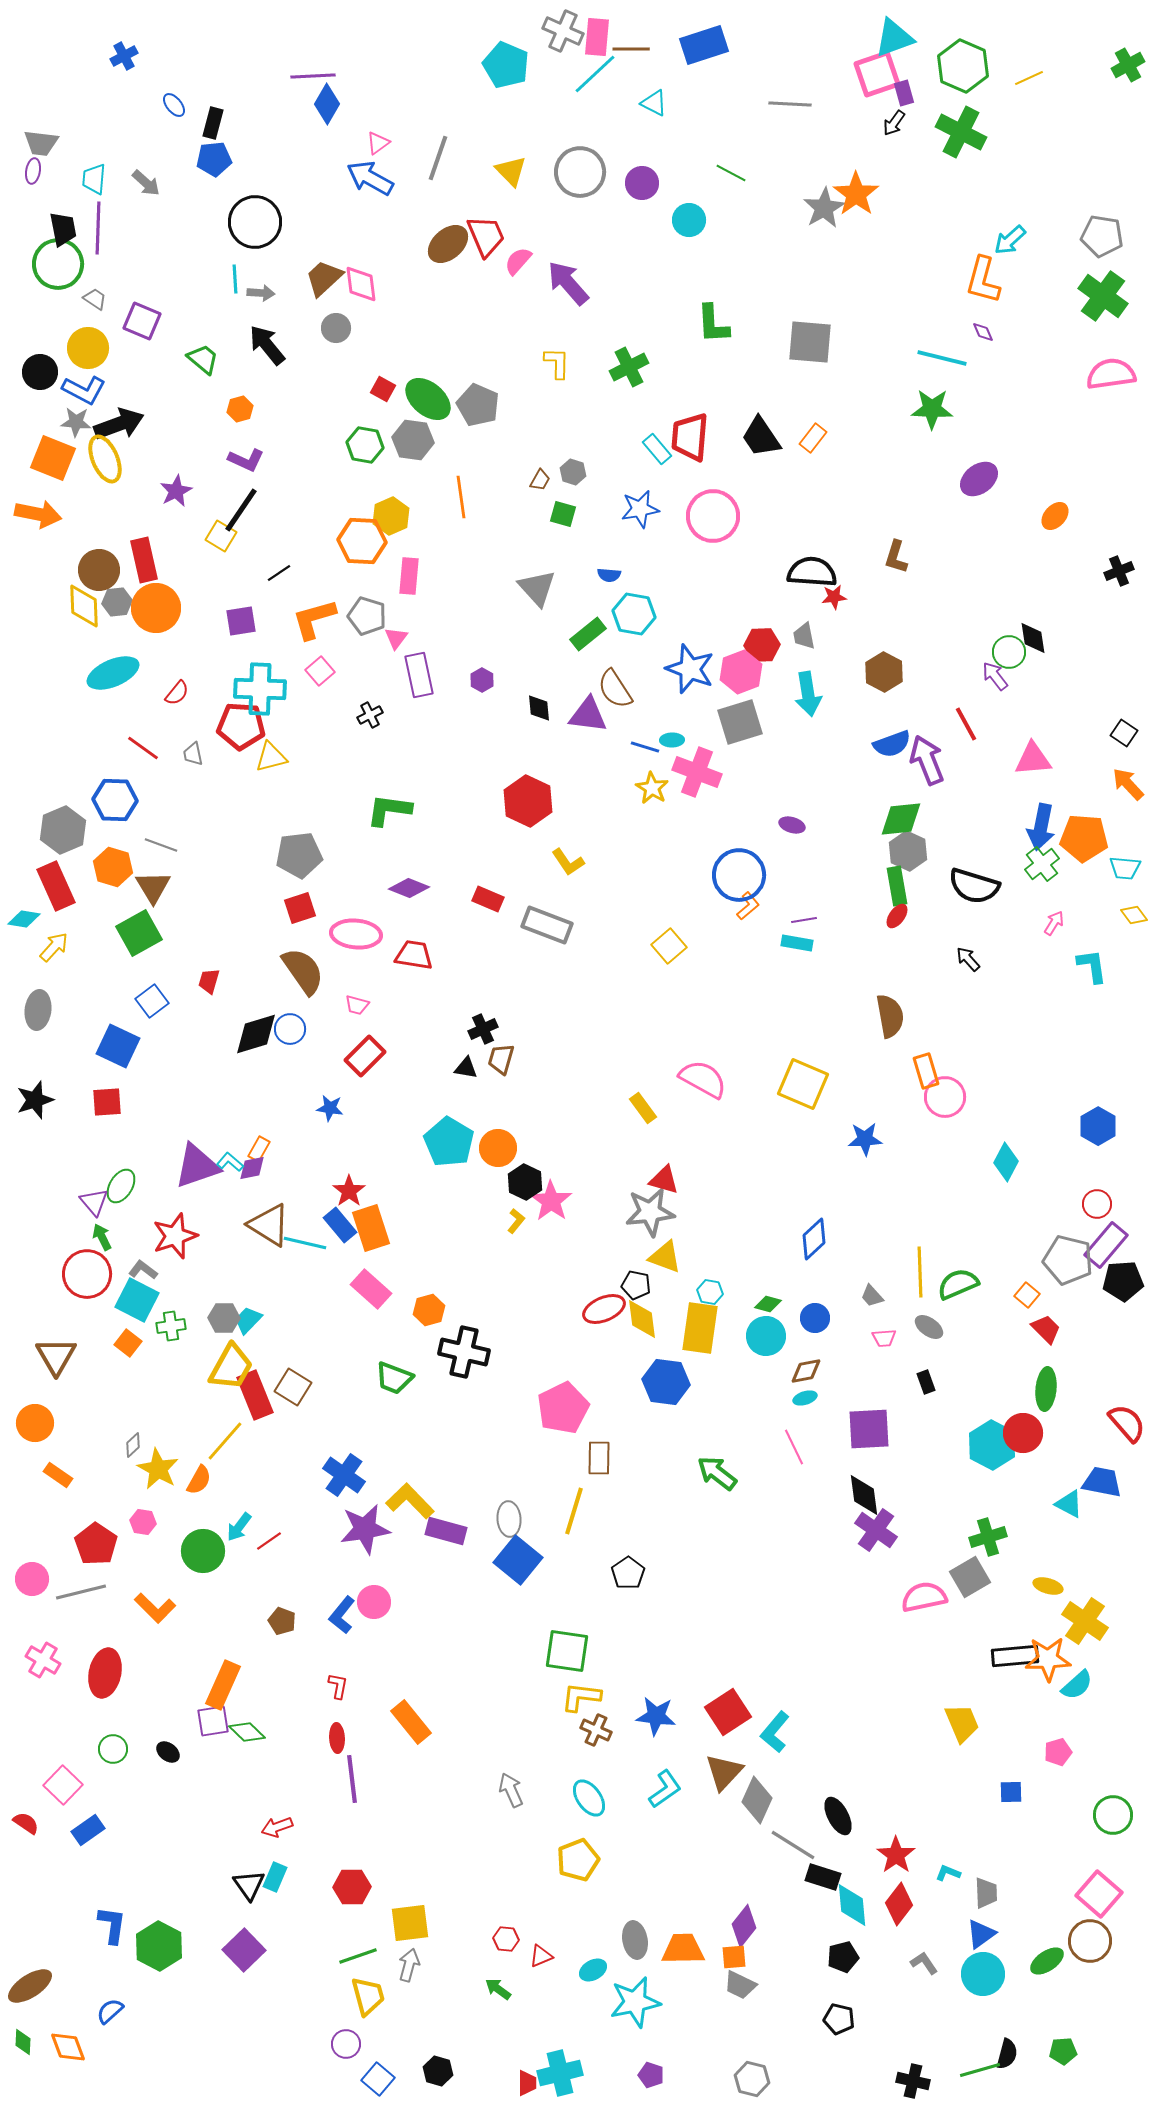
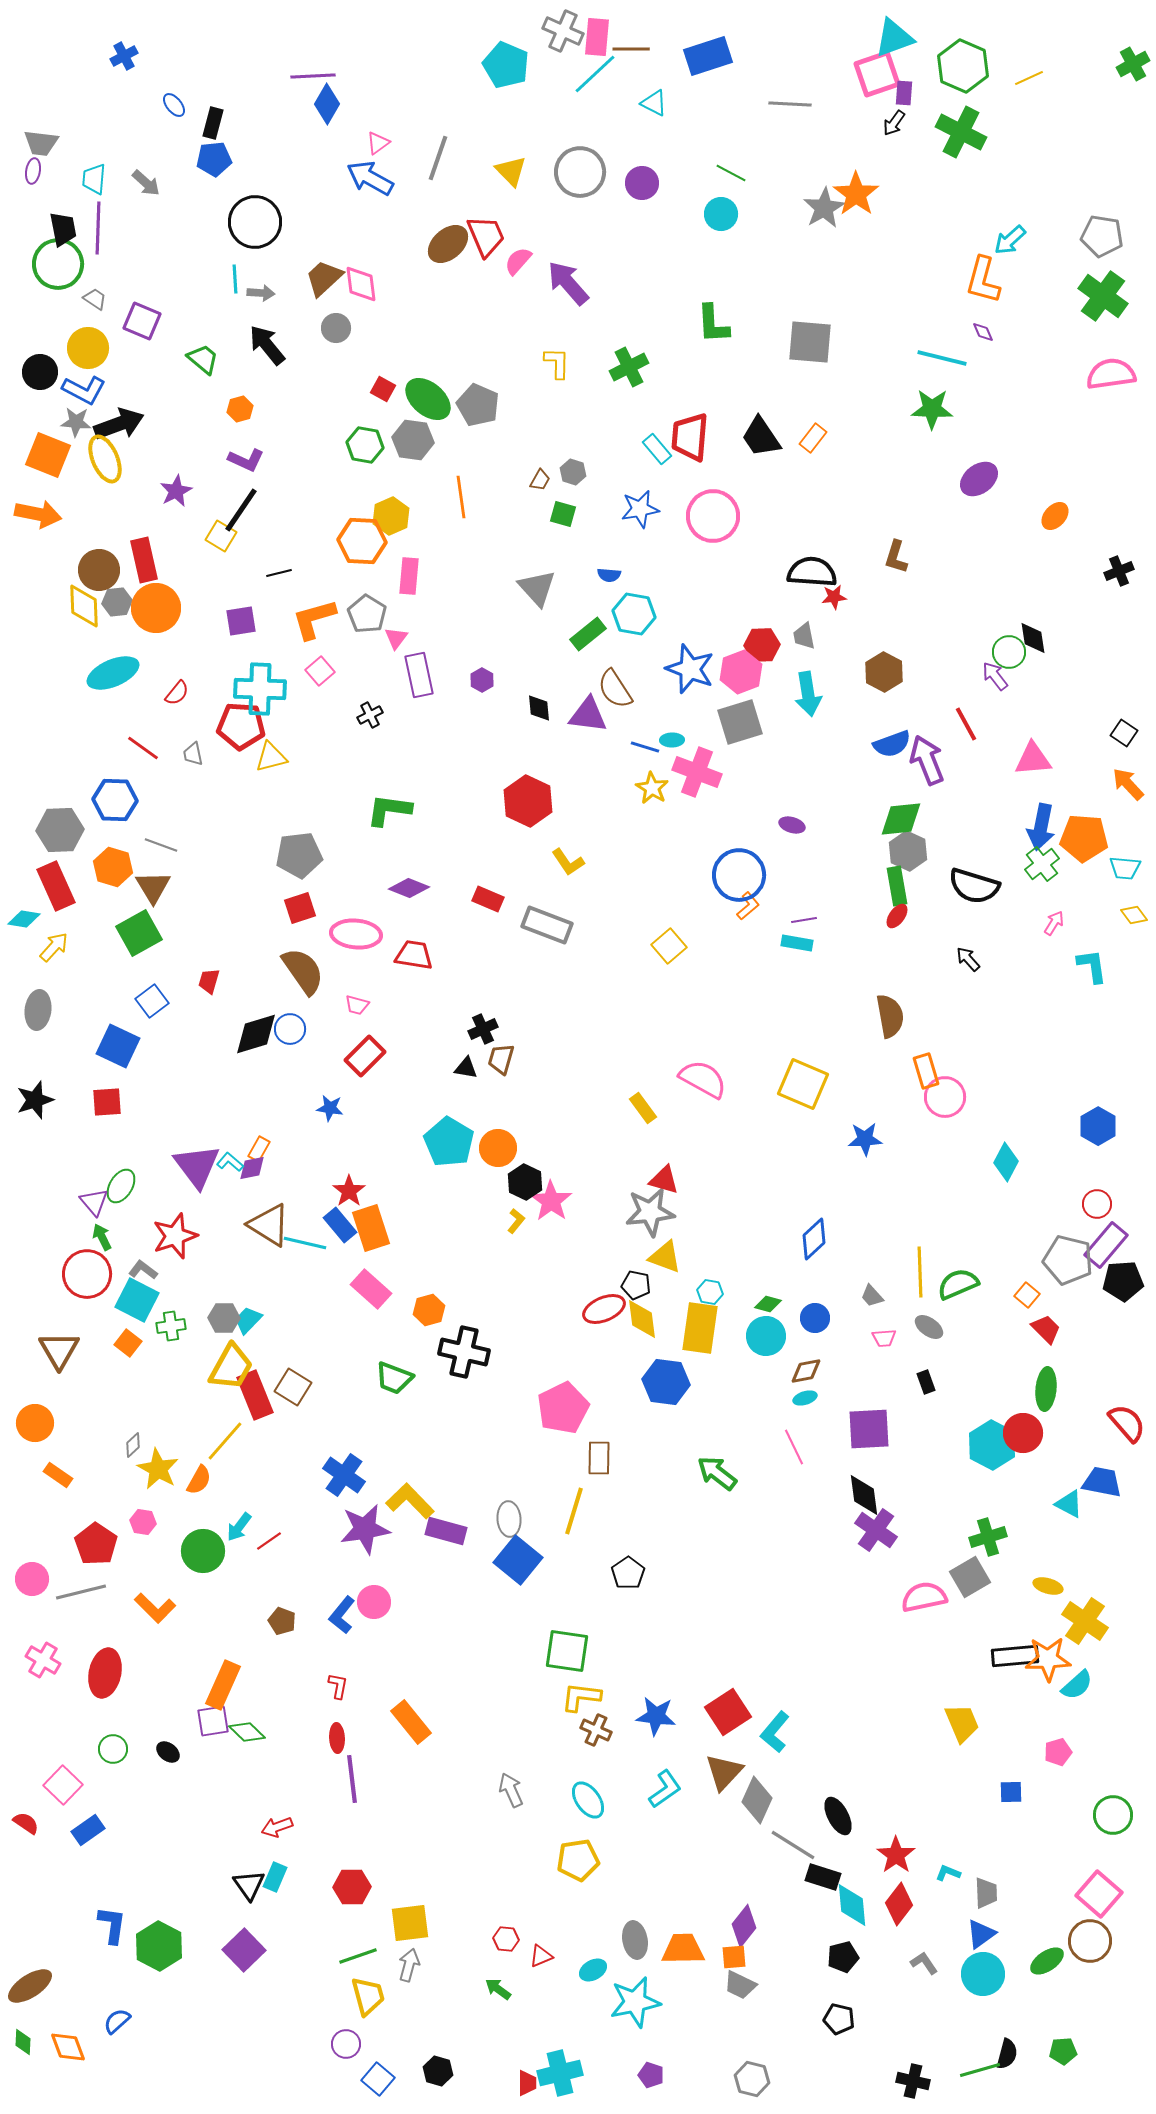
blue rectangle at (704, 45): moved 4 px right, 11 px down
green cross at (1128, 65): moved 5 px right, 1 px up
purple rectangle at (904, 93): rotated 20 degrees clockwise
cyan circle at (689, 220): moved 32 px right, 6 px up
orange square at (53, 458): moved 5 px left, 3 px up
black line at (279, 573): rotated 20 degrees clockwise
gray pentagon at (367, 616): moved 2 px up; rotated 15 degrees clockwise
gray hexagon at (63, 830): moved 3 px left; rotated 21 degrees clockwise
purple triangle at (197, 1166): rotated 48 degrees counterclockwise
brown triangle at (56, 1356): moved 3 px right, 6 px up
cyan ellipse at (589, 1798): moved 1 px left, 2 px down
yellow pentagon at (578, 1860): rotated 12 degrees clockwise
blue semicircle at (110, 2011): moved 7 px right, 10 px down
